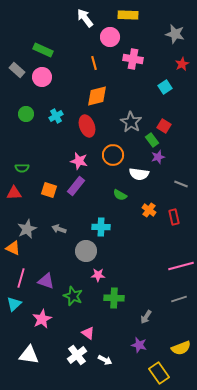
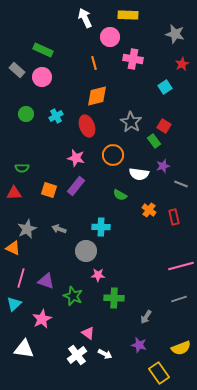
white arrow at (85, 18): rotated 12 degrees clockwise
green rectangle at (152, 140): moved 2 px right, 1 px down
purple star at (158, 157): moved 5 px right, 9 px down
pink star at (79, 161): moved 3 px left, 3 px up
white triangle at (29, 355): moved 5 px left, 6 px up
white arrow at (105, 360): moved 6 px up
